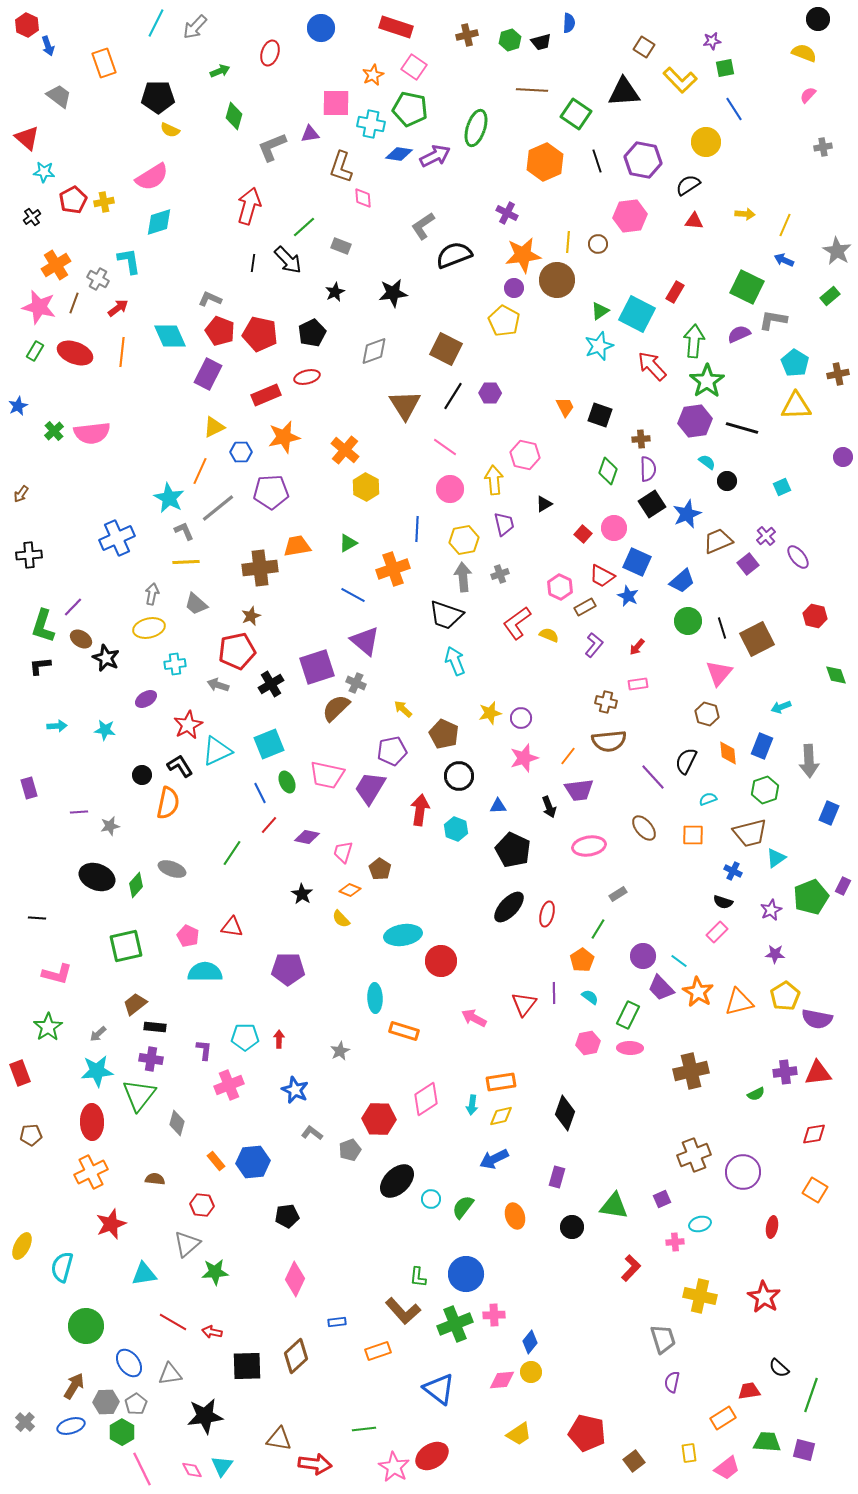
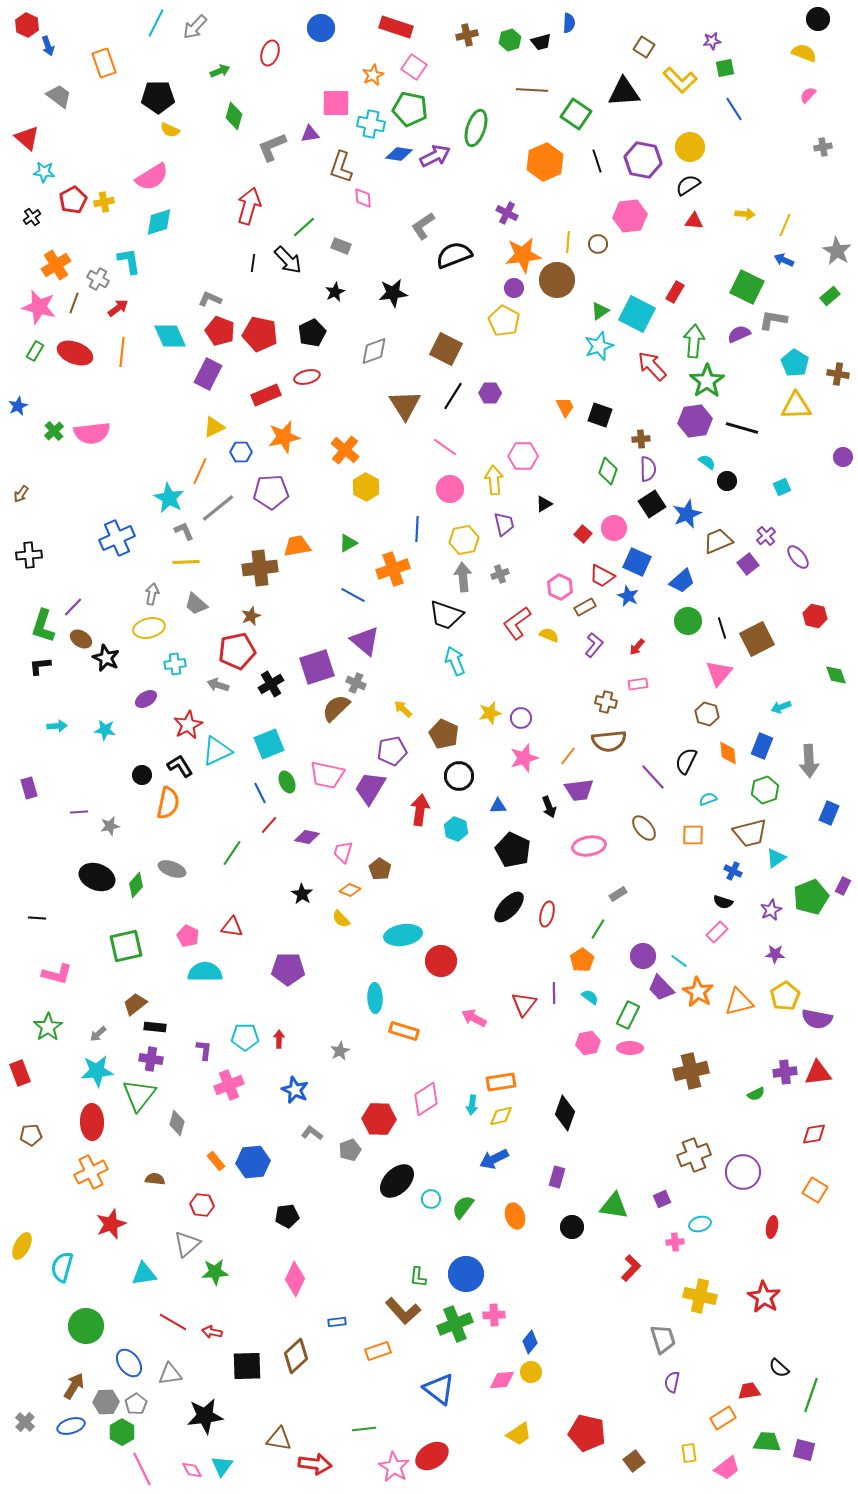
yellow circle at (706, 142): moved 16 px left, 5 px down
brown cross at (838, 374): rotated 20 degrees clockwise
pink hexagon at (525, 455): moved 2 px left, 1 px down; rotated 12 degrees counterclockwise
